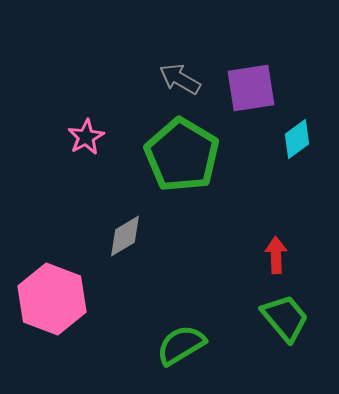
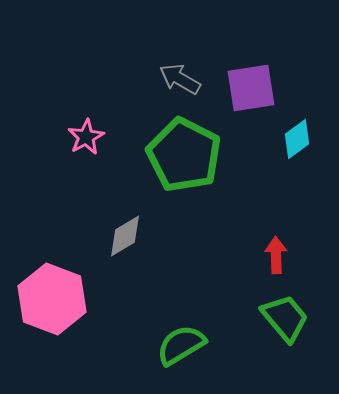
green pentagon: moved 2 px right; rotated 4 degrees counterclockwise
